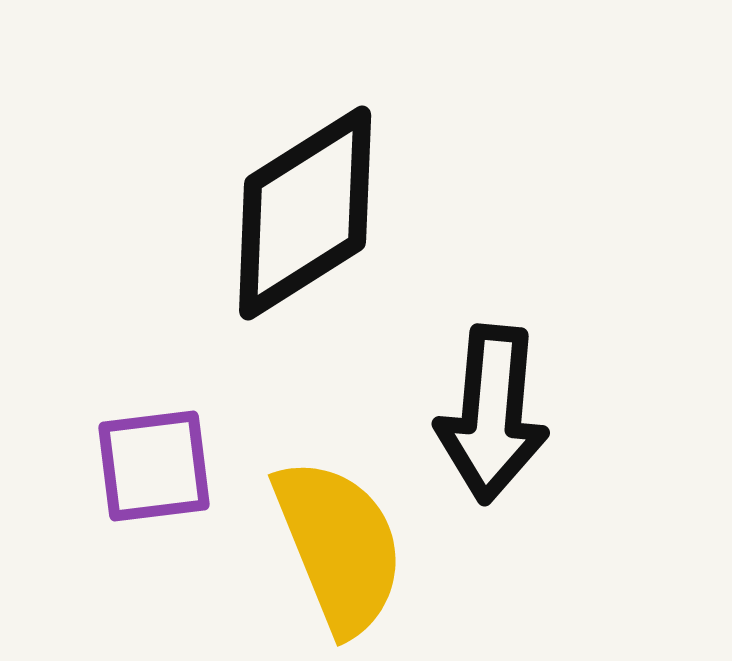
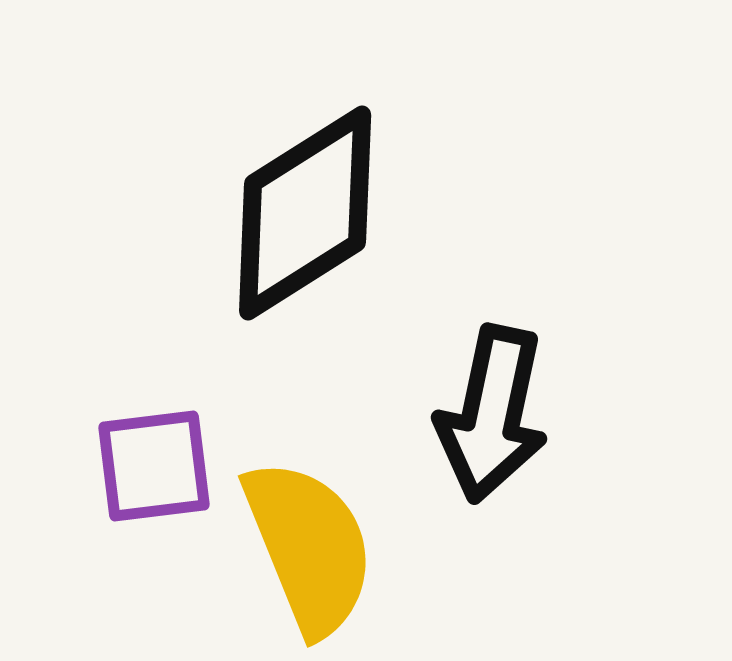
black arrow: rotated 7 degrees clockwise
yellow semicircle: moved 30 px left, 1 px down
